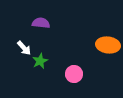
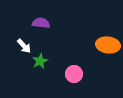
white arrow: moved 2 px up
